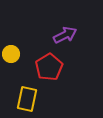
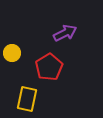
purple arrow: moved 2 px up
yellow circle: moved 1 px right, 1 px up
